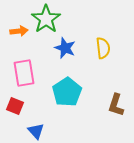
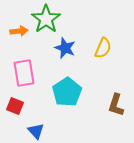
yellow semicircle: rotated 30 degrees clockwise
